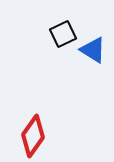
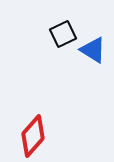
red diamond: rotated 6 degrees clockwise
